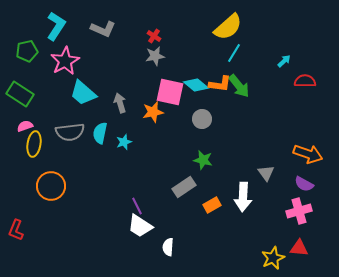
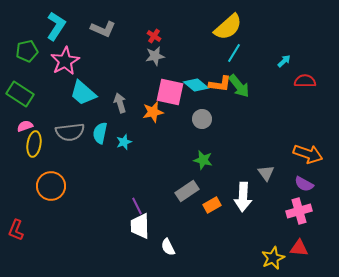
gray rectangle: moved 3 px right, 4 px down
white trapezoid: rotated 56 degrees clockwise
white semicircle: rotated 30 degrees counterclockwise
